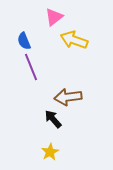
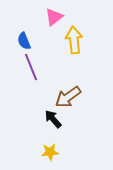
yellow arrow: rotated 64 degrees clockwise
brown arrow: rotated 28 degrees counterclockwise
yellow star: rotated 24 degrees clockwise
